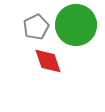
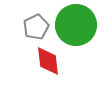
red diamond: rotated 12 degrees clockwise
